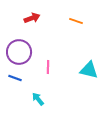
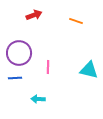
red arrow: moved 2 px right, 3 px up
purple circle: moved 1 px down
blue line: rotated 24 degrees counterclockwise
cyan arrow: rotated 48 degrees counterclockwise
